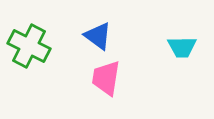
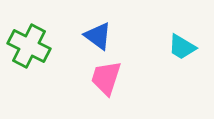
cyan trapezoid: rotated 32 degrees clockwise
pink trapezoid: rotated 9 degrees clockwise
